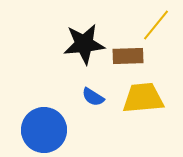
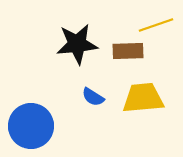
yellow line: rotated 32 degrees clockwise
black star: moved 7 px left
brown rectangle: moved 5 px up
blue circle: moved 13 px left, 4 px up
